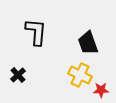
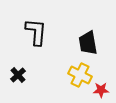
black trapezoid: rotated 10 degrees clockwise
